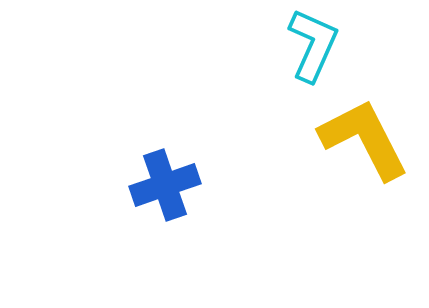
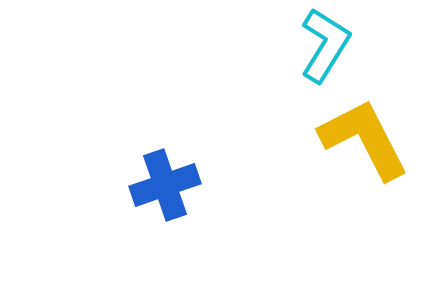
cyan L-shape: moved 12 px right; rotated 8 degrees clockwise
